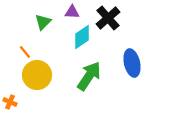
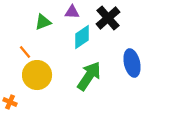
green triangle: rotated 24 degrees clockwise
